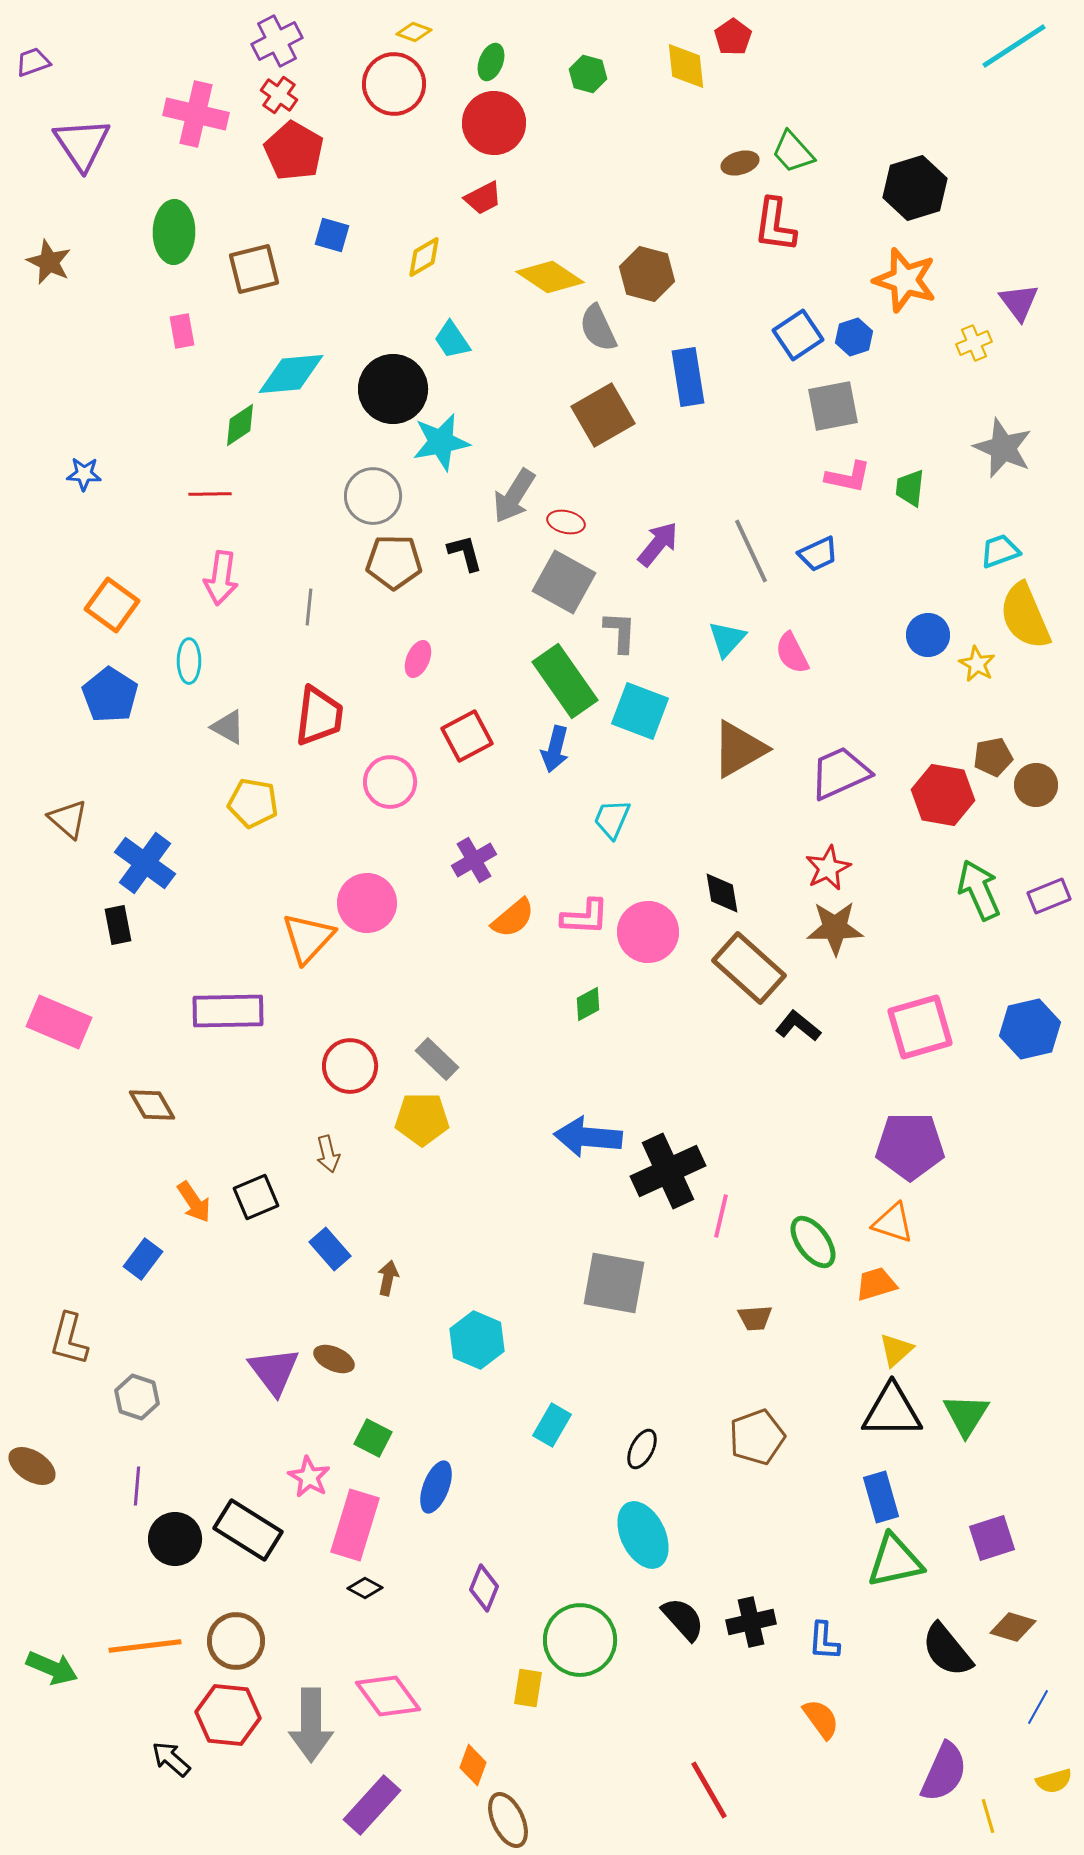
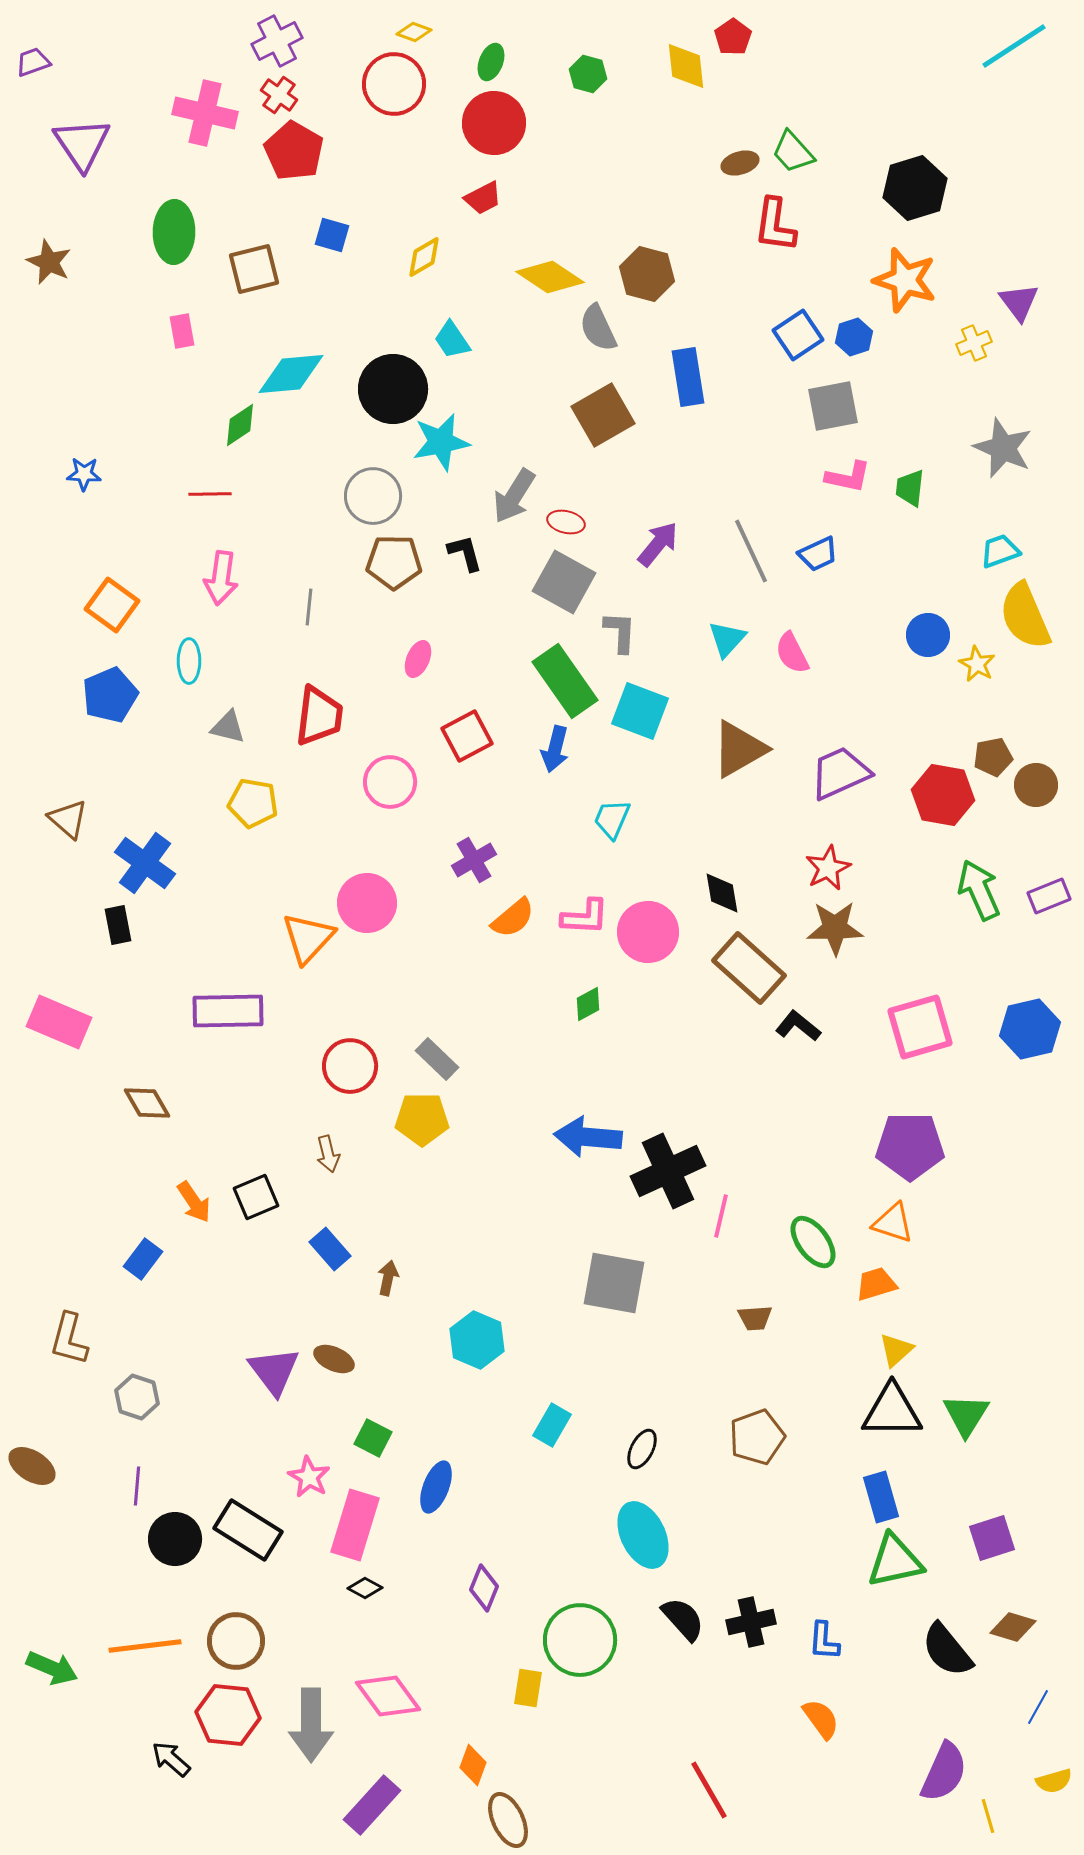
pink cross at (196, 114): moved 9 px right, 1 px up
blue pentagon at (110, 695): rotated 16 degrees clockwise
gray triangle at (228, 727): rotated 15 degrees counterclockwise
brown diamond at (152, 1105): moved 5 px left, 2 px up
